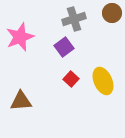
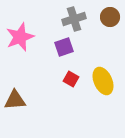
brown circle: moved 2 px left, 4 px down
purple square: rotated 18 degrees clockwise
red square: rotated 14 degrees counterclockwise
brown triangle: moved 6 px left, 1 px up
